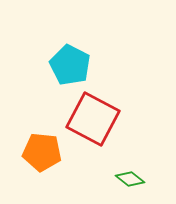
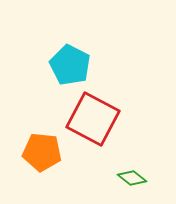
green diamond: moved 2 px right, 1 px up
